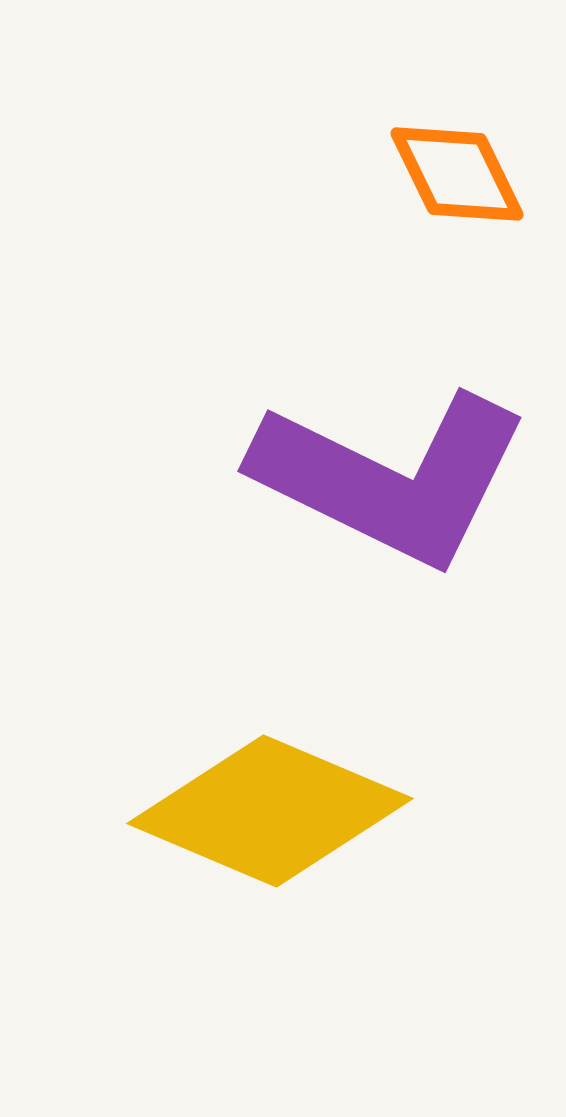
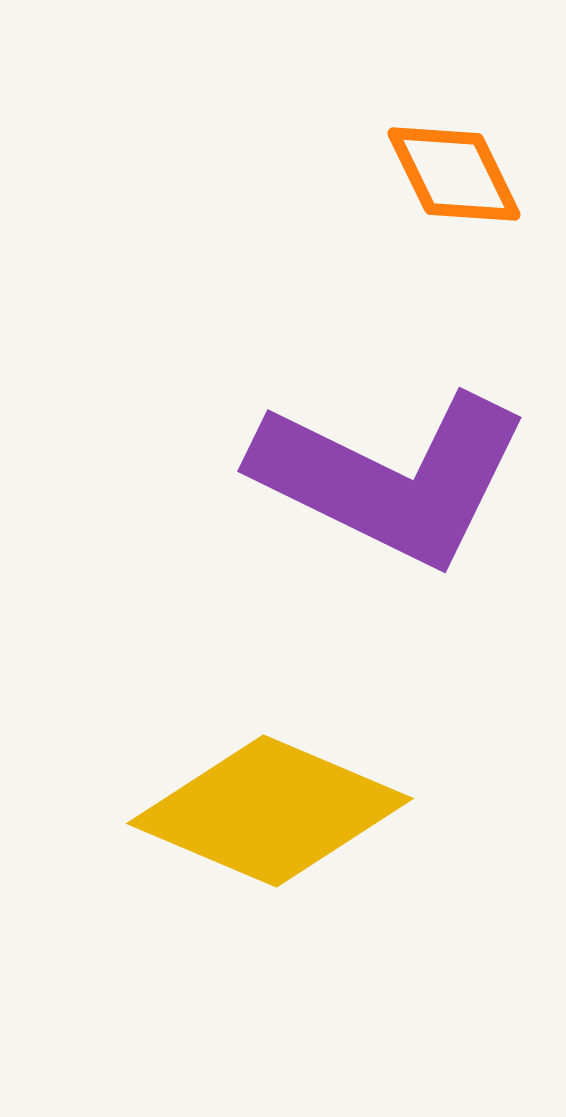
orange diamond: moved 3 px left
